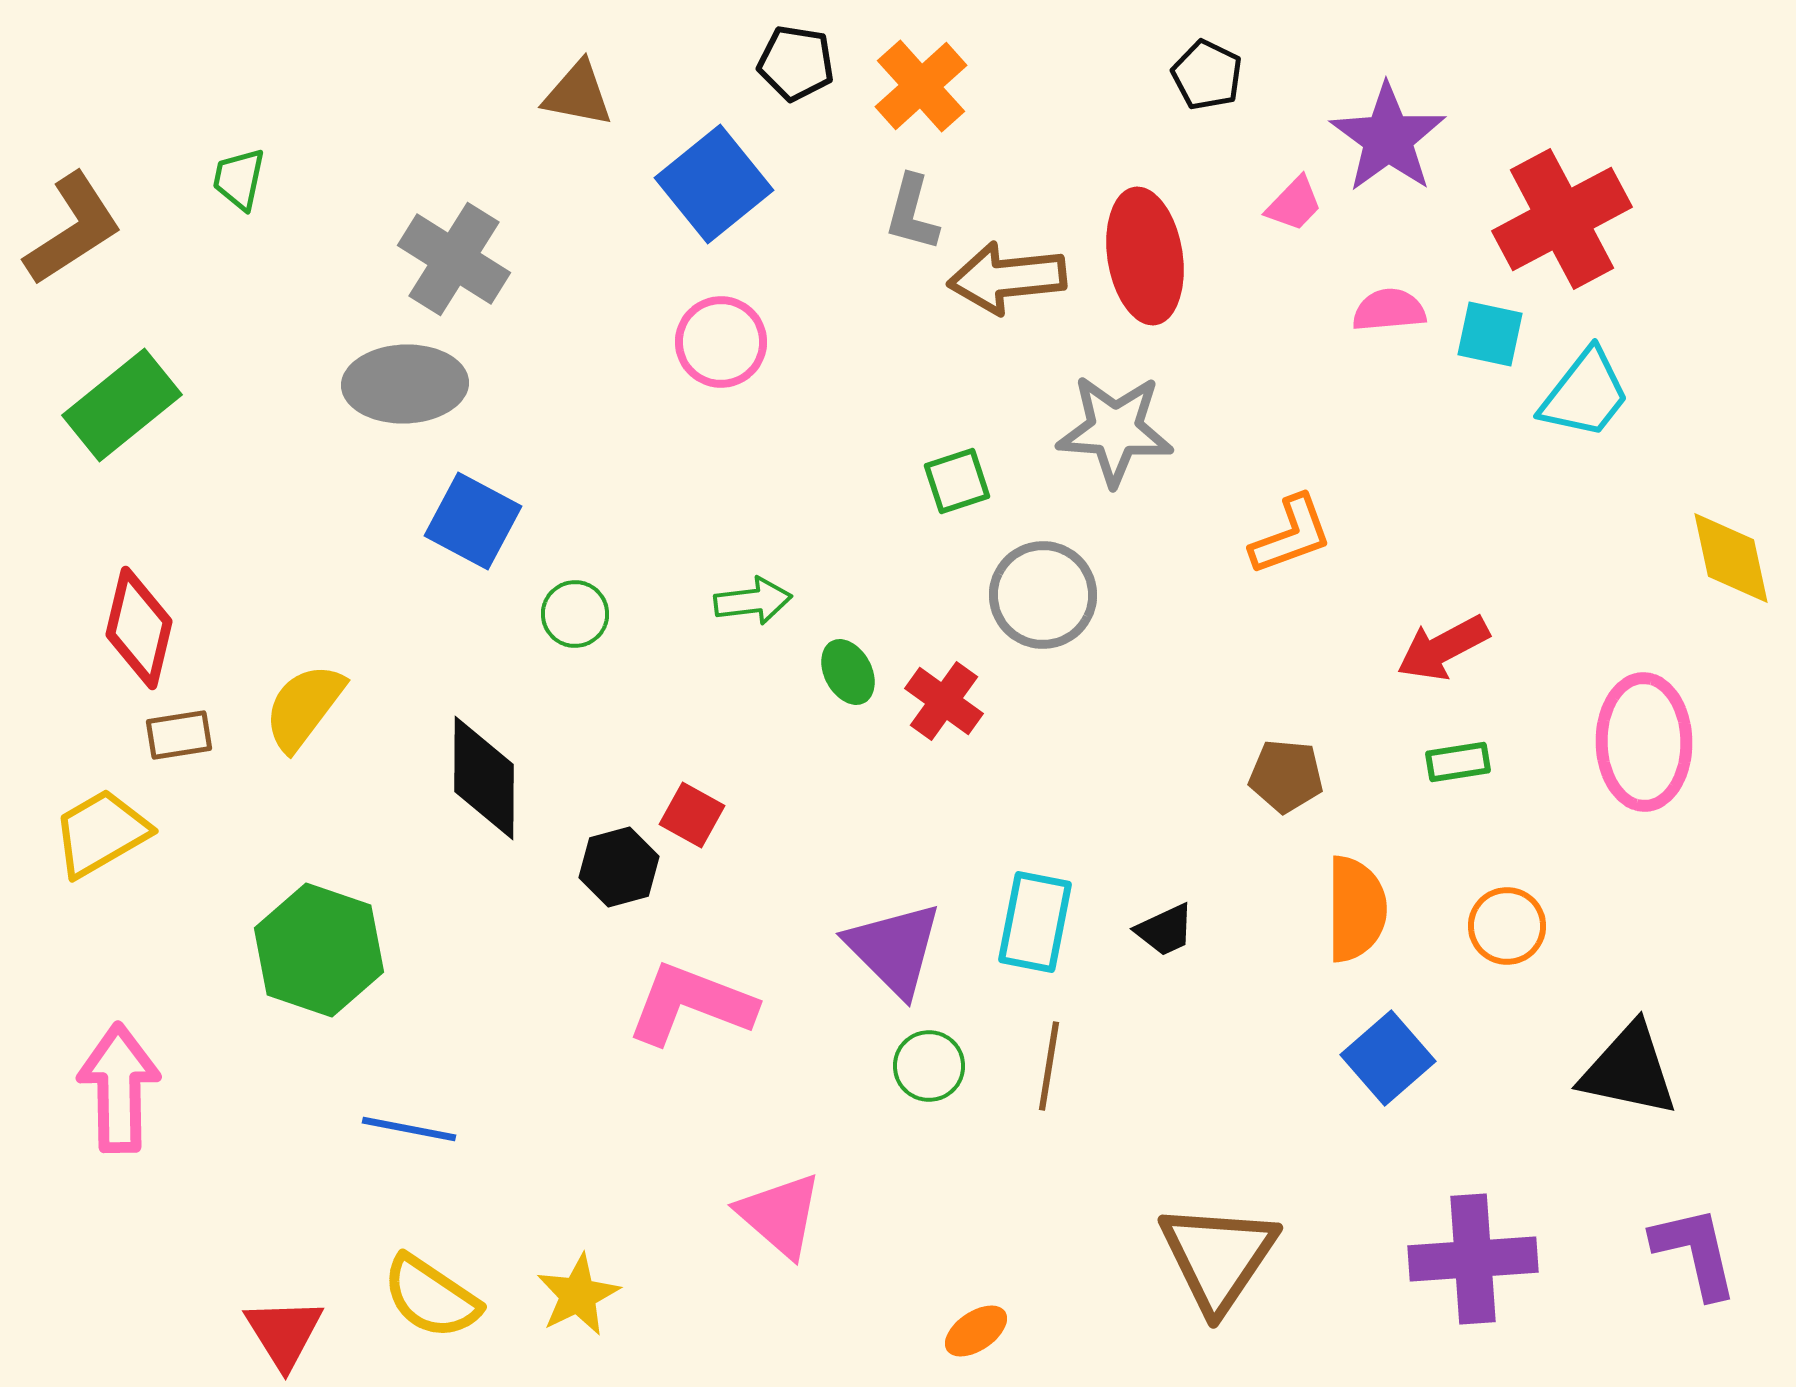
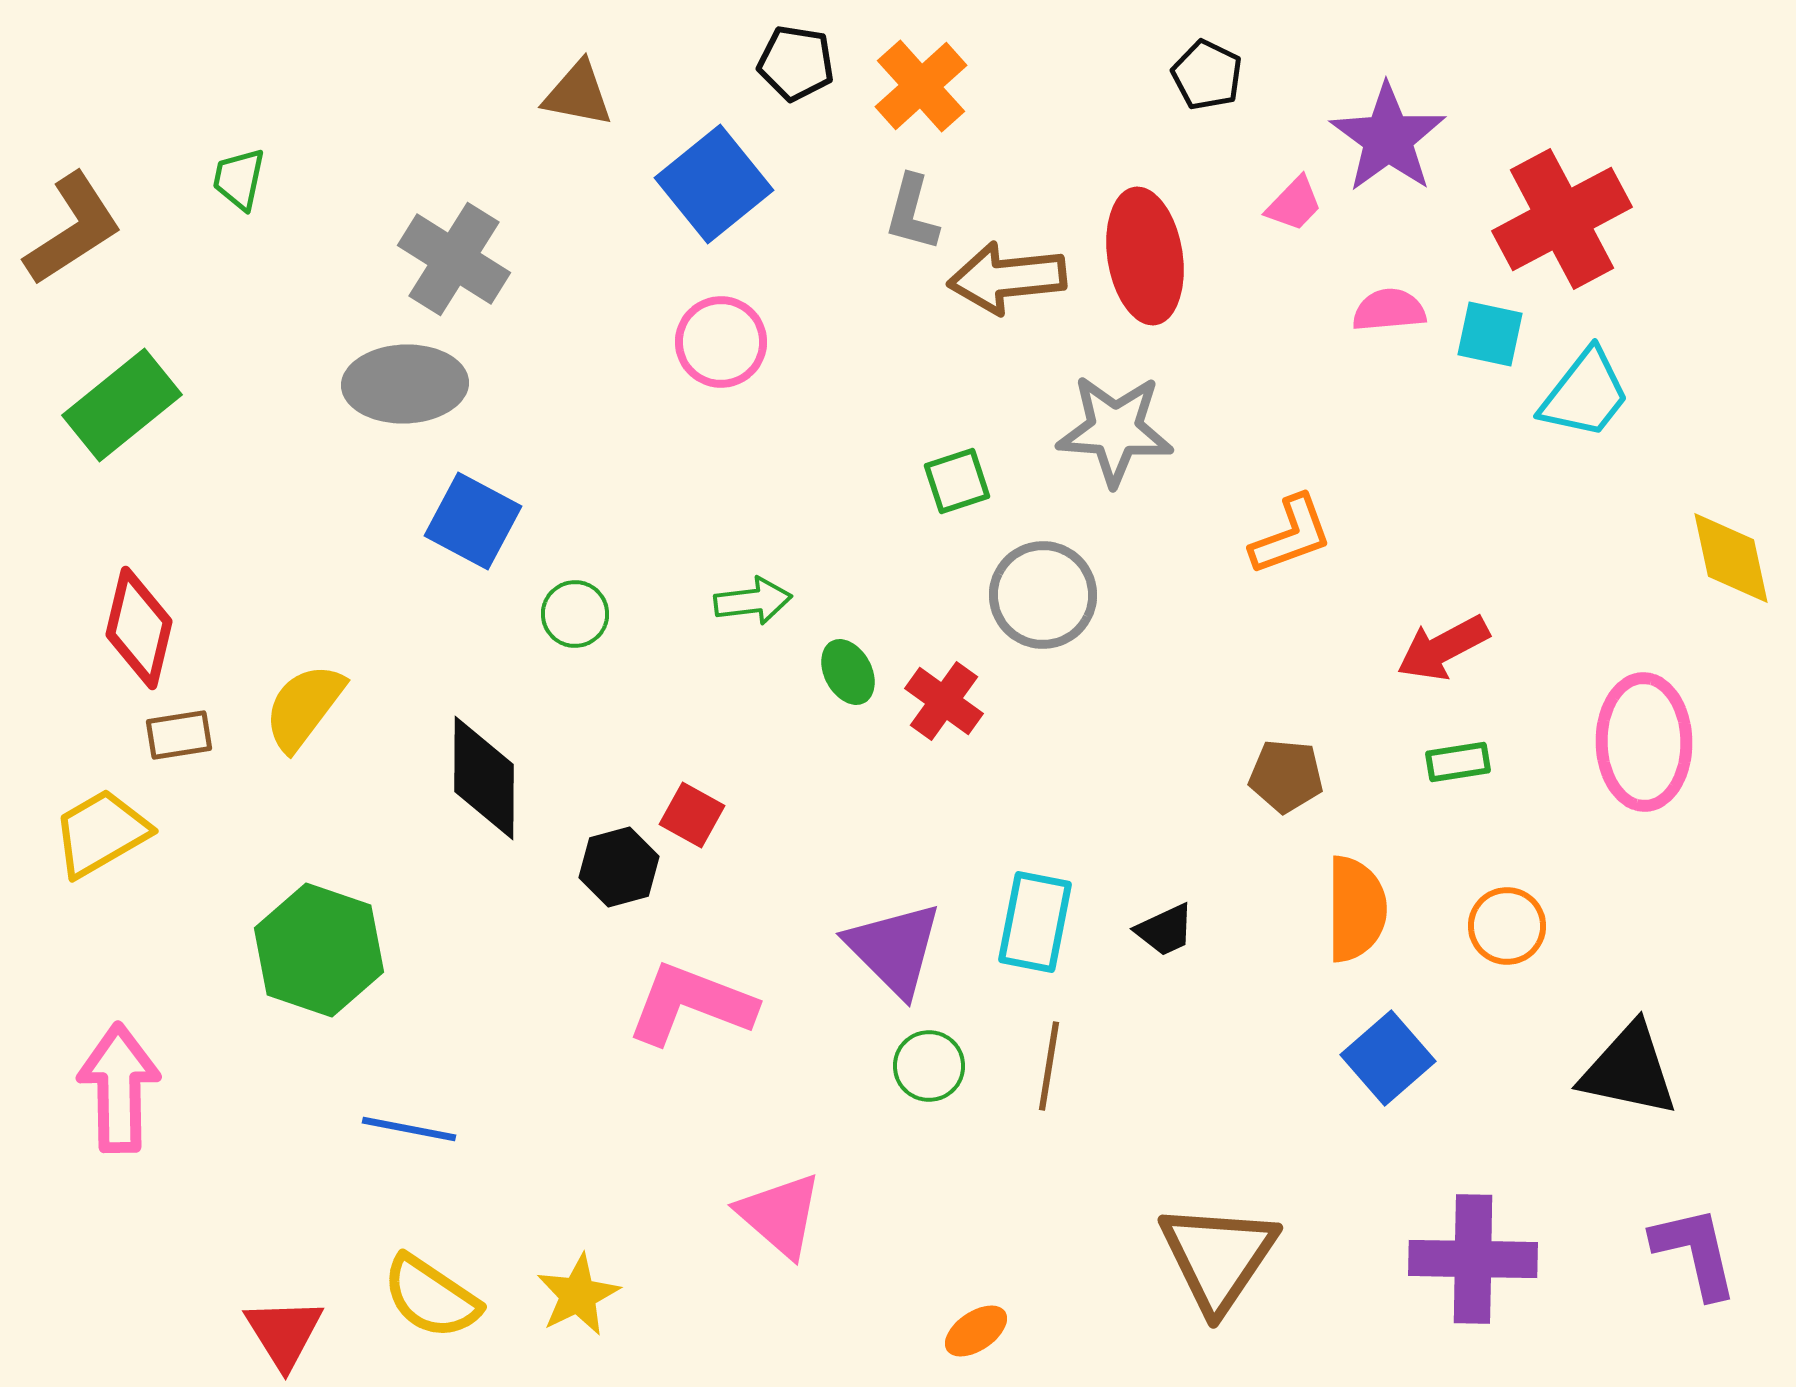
purple cross at (1473, 1259): rotated 5 degrees clockwise
